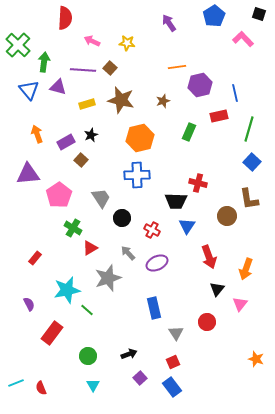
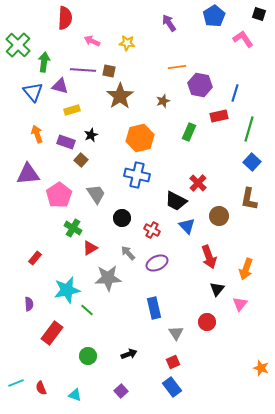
pink L-shape at (243, 39): rotated 10 degrees clockwise
brown square at (110, 68): moved 1 px left, 3 px down; rotated 32 degrees counterclockwise
purple hexagon at (200, 85): rotated 25 degrees clockwise
purple triangle at (58, 87): moved 2 px right, 1 px up
blue triangle at (29, 90): moved 4 px right, 2 px down
blue line at (235, 93): rotated 30 degrees clockwise
brown star at (121, 100): moved 1 px left, 4 px up; rotated 24 degrees clockwise
yellow rectangle at (87, 104): moved 15 px left, 6 px down
purple rectangle at (66, 142): rotated 48 degrees clockwise
blue cross at (137, 175): rotated 15 degrees clockwise
red cross at (198, 183): rotated 30 degrees clockwise
gray trapezoid at (101, 198): moved 5 px left, 4 px up
brown L-shape at (249, 199): rotated 20 degrees clockwise
black trapezoid at (176, 201): rotated 25 degrees clockwise
brown circle at (227, 216): moved 8 px left
blue triangle at (187, 226): rotated 18 degrees counterclockwise
gray star at (108, 278): rotated 16 degrees clockwise
purple semicircle at (29, 304): rotated 24 degrees clockwise
orange star at (256, 359): moved 5 px right, 9 px down
purple square at (140, 378): moved 19 px left, 13 px down
cyan triangle at (93, 385): moved 18 px left, 10 px down; rotated 40 degrees counterclockwise
